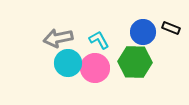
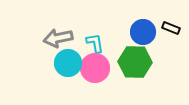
cyan L-shape: moved 4 px left, 3 px down; rotated 20 degrees clockwise
